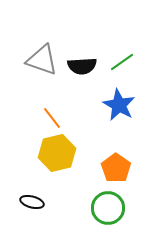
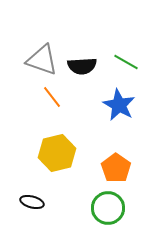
green line: moved 4 px right; rotated 65 degrees clockwise
orange line: moved 21 px up
